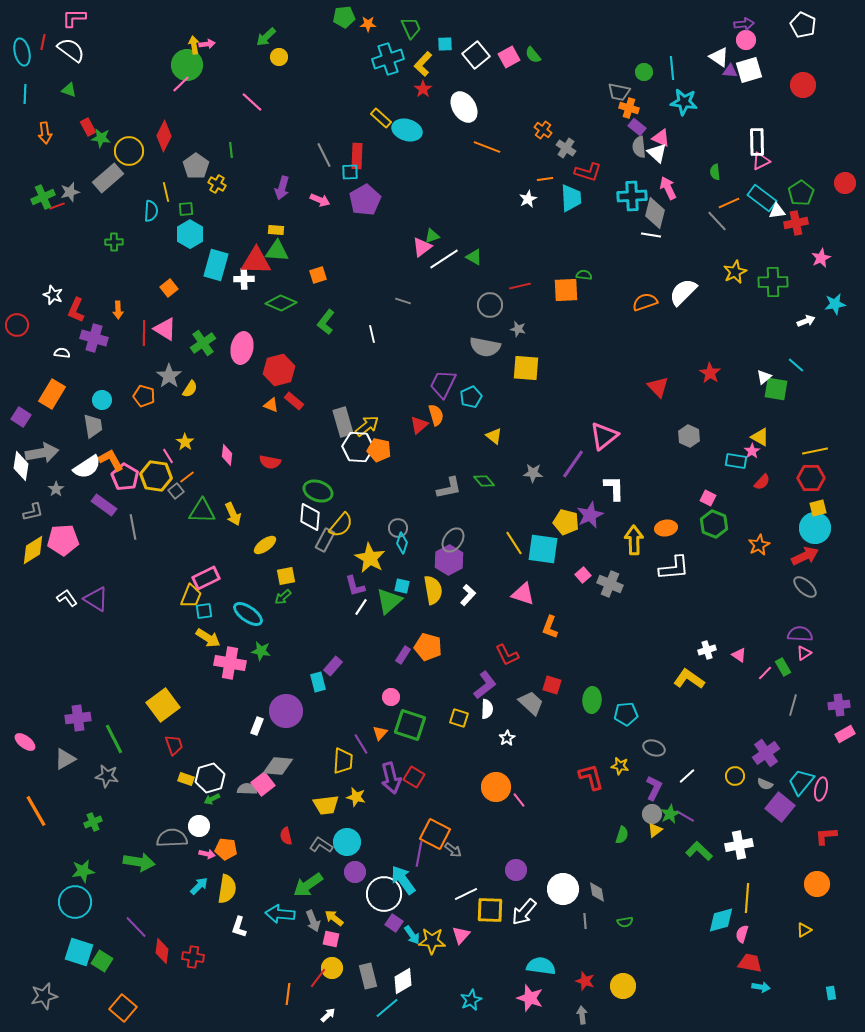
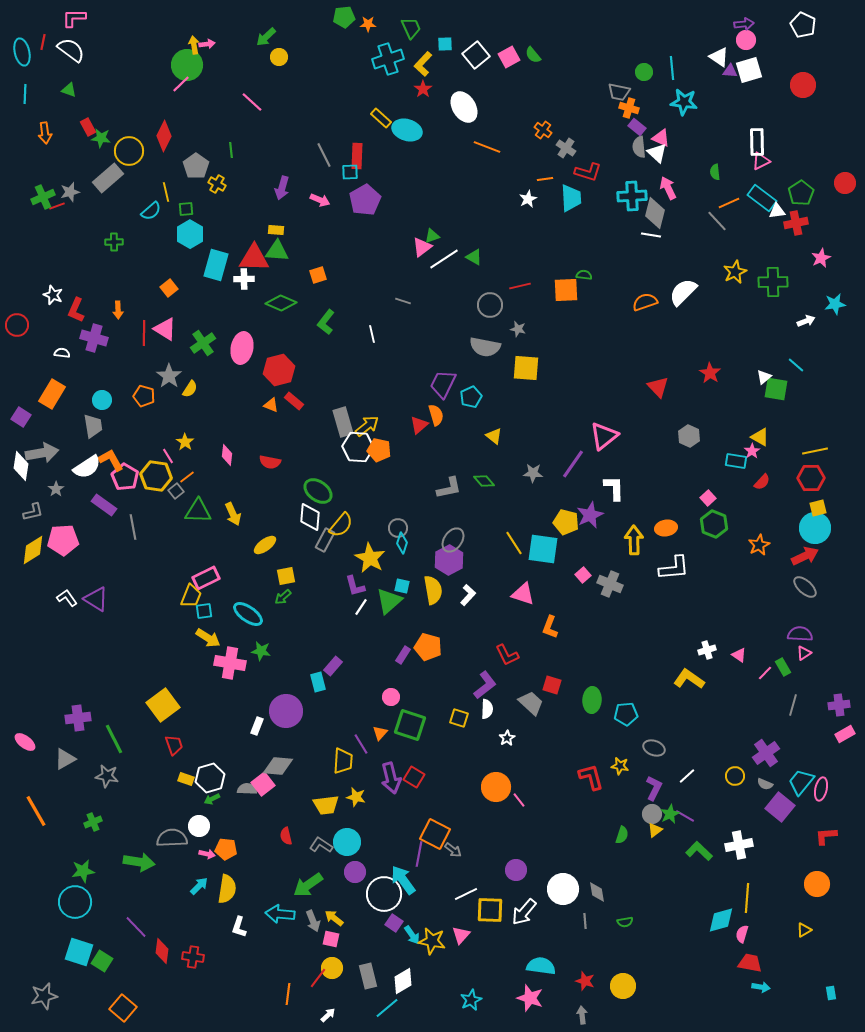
cyan semicircle at (151, 211): rotated 45 degrees clockwise
red triangle at (256, 261): moved 2 px left, 3 px up
green ellipse at (318, 491): rotated 16 degrees clockwise
pink square at (708, 498): rotated 21 degrees clockwise
green triangle at (202, 511): moved 4 px left
yellow star at (432, 941): rotated 8 degrees clockwise
